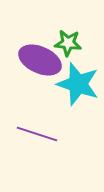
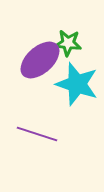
purple ellipse: rotated 66 degrees counterclockwise
cyan star: moved 1 px left
